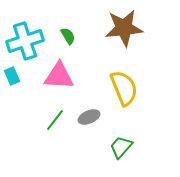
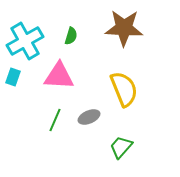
brown star: rotated 9 degrees clockwise
green semicircle: moved 3 px right; rotated 48 degrees clockwise
cyan cross: rotated 12 degrees counterclockwise
cyan rectangle: moved 1 px right, 1 px down; rotated 42 degrees clockwise
yellow semicircle: moved 1 px down
green line: rotated 15 degrees counterclockwise
